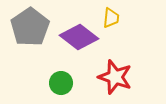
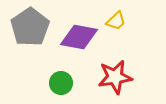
yellow trapezoid: moved 5 px right, 3 px down; rotated 40 degrees clockwise
purple diamond: rotated 27 degrees counterclockwise
red star: rotated 28 degrees counterclockwise
